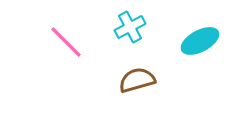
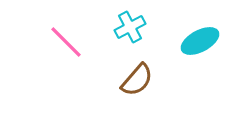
brown semicircle: rotated 147 degrees clockwise
